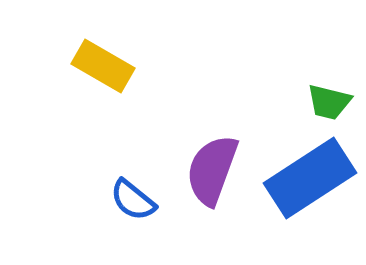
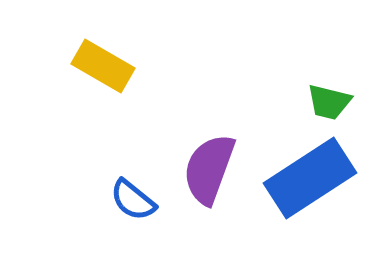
purple semicircle: moved 3 px left, 1 px up
